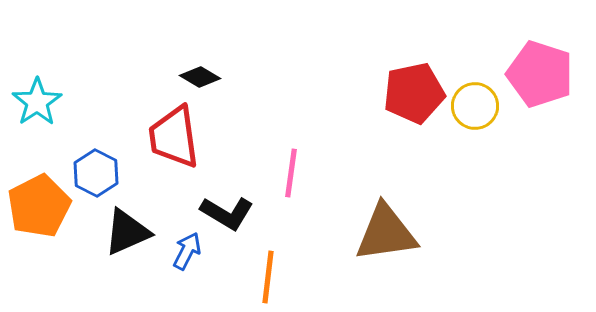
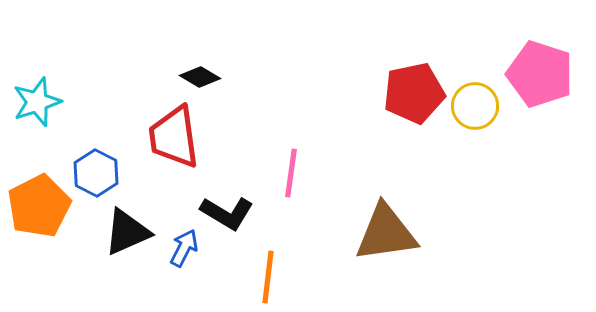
cyan star: rotated 15 degrees clockwise
blue arrow: moved 3 px left, 3 px up
